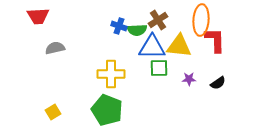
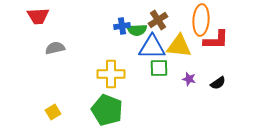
blue cross: moved 3 px right; rotated 28 degrees counterclockwise
red L-shape: moved 1 px right; rotated 92 degrees clockwise
purple star: rotated 16 degrees clockwise
